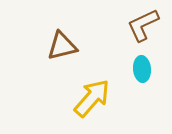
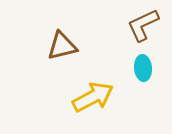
cyan ellipse: moved 1 px right, 1 px up
yellow arrow: moved 1 px right, 1 px up; rotated 21 degrees clockwise
